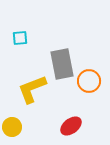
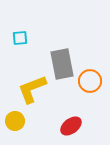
orange circle: moved 1 px right
yellow circle: moved 3 px right, 6 px up
